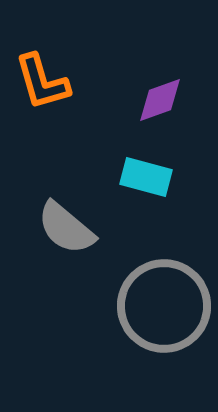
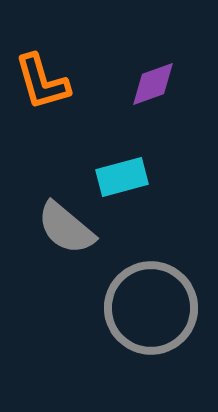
purple diamond: moved 7 px left, 16 px up
cyan rectangle: moved 24 px left; rotated 30 degrees counterclockwise
gray circle: moved 13 px left, 2 px down
